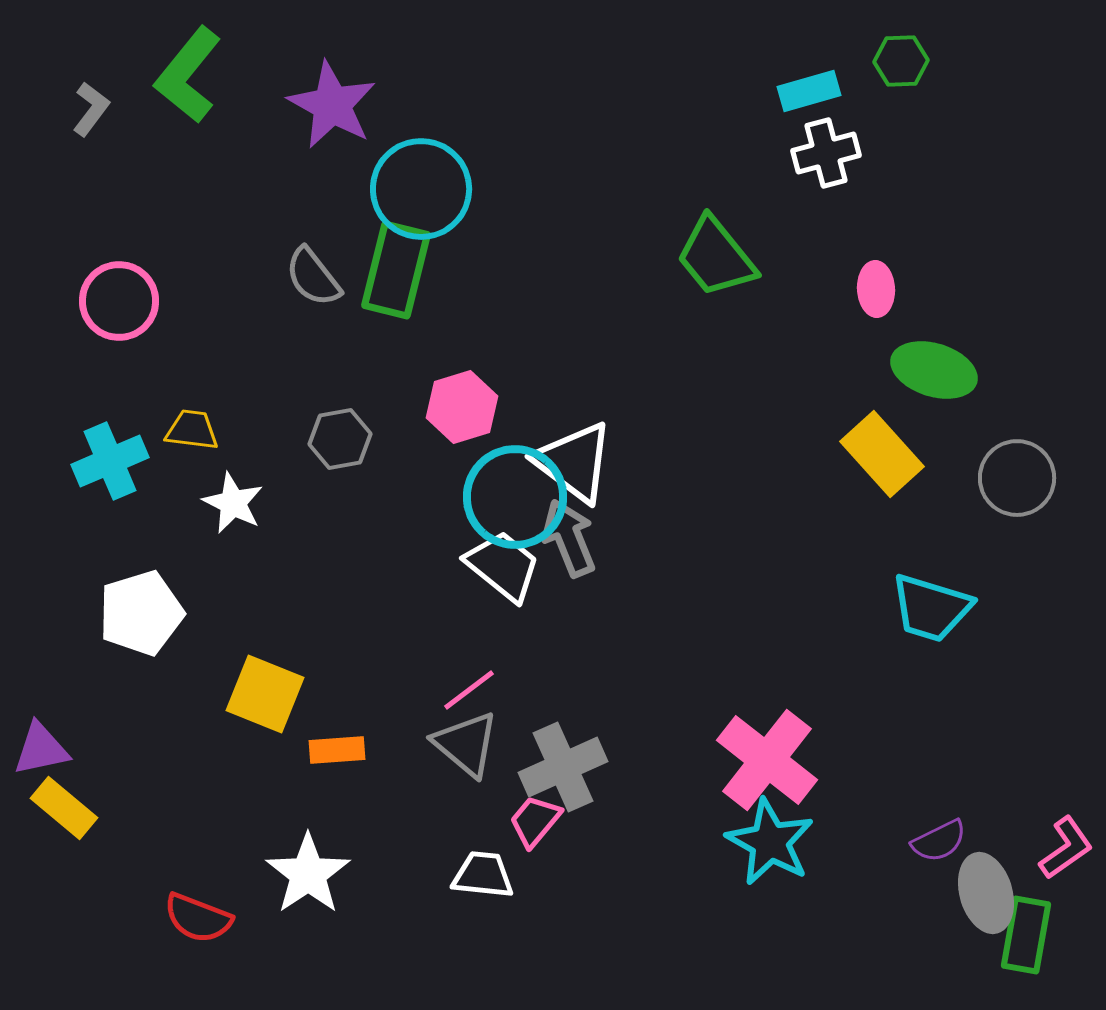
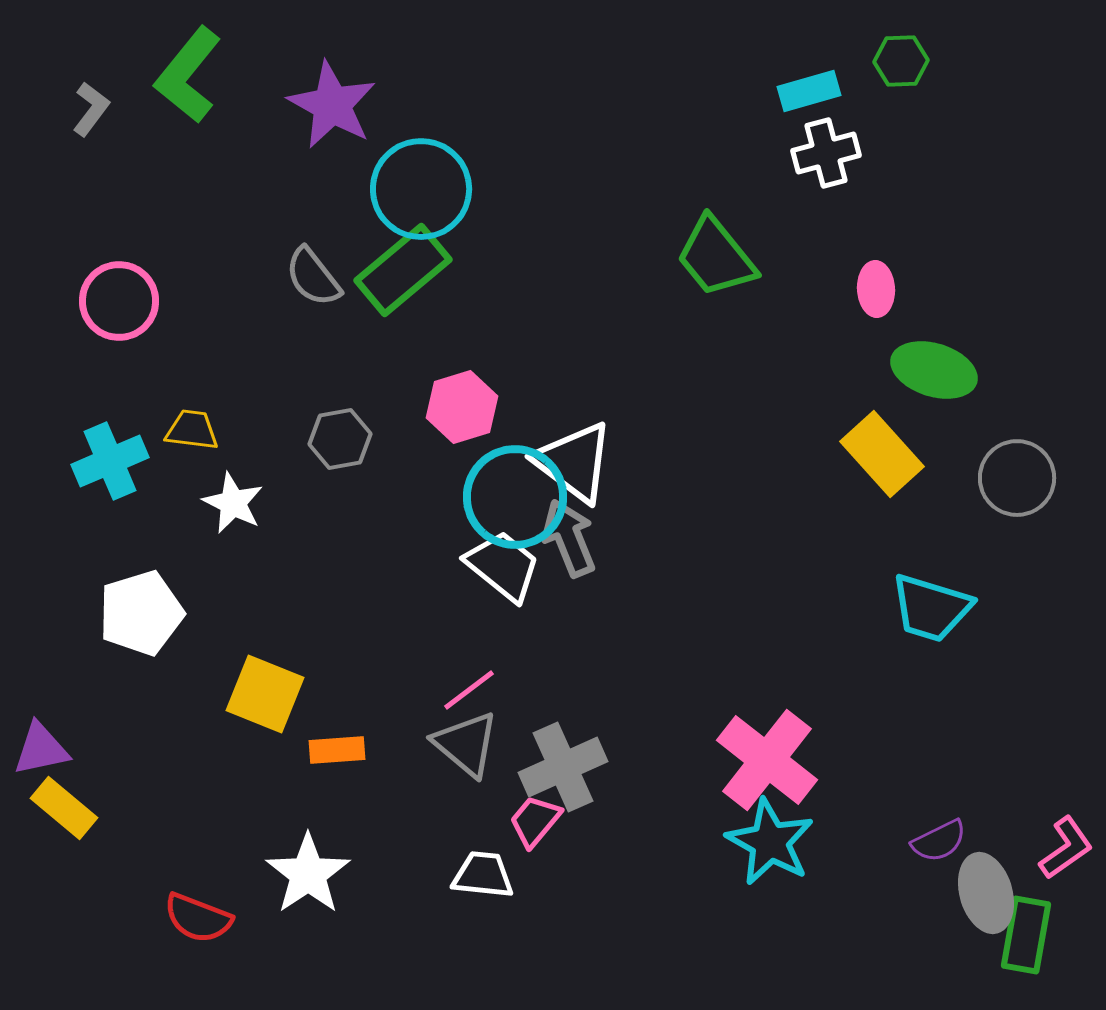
green rectangle at (396, 270): moved 7 px right; rotated 36 degrees clockwise
